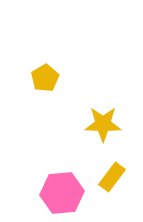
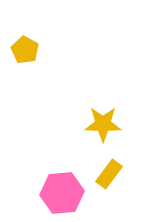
yellow pentagon: moved 20 px left, 28 px up; rotated 12 degrees counterclockwise
yellow rectangle: moved 3 px left, 3 px up
